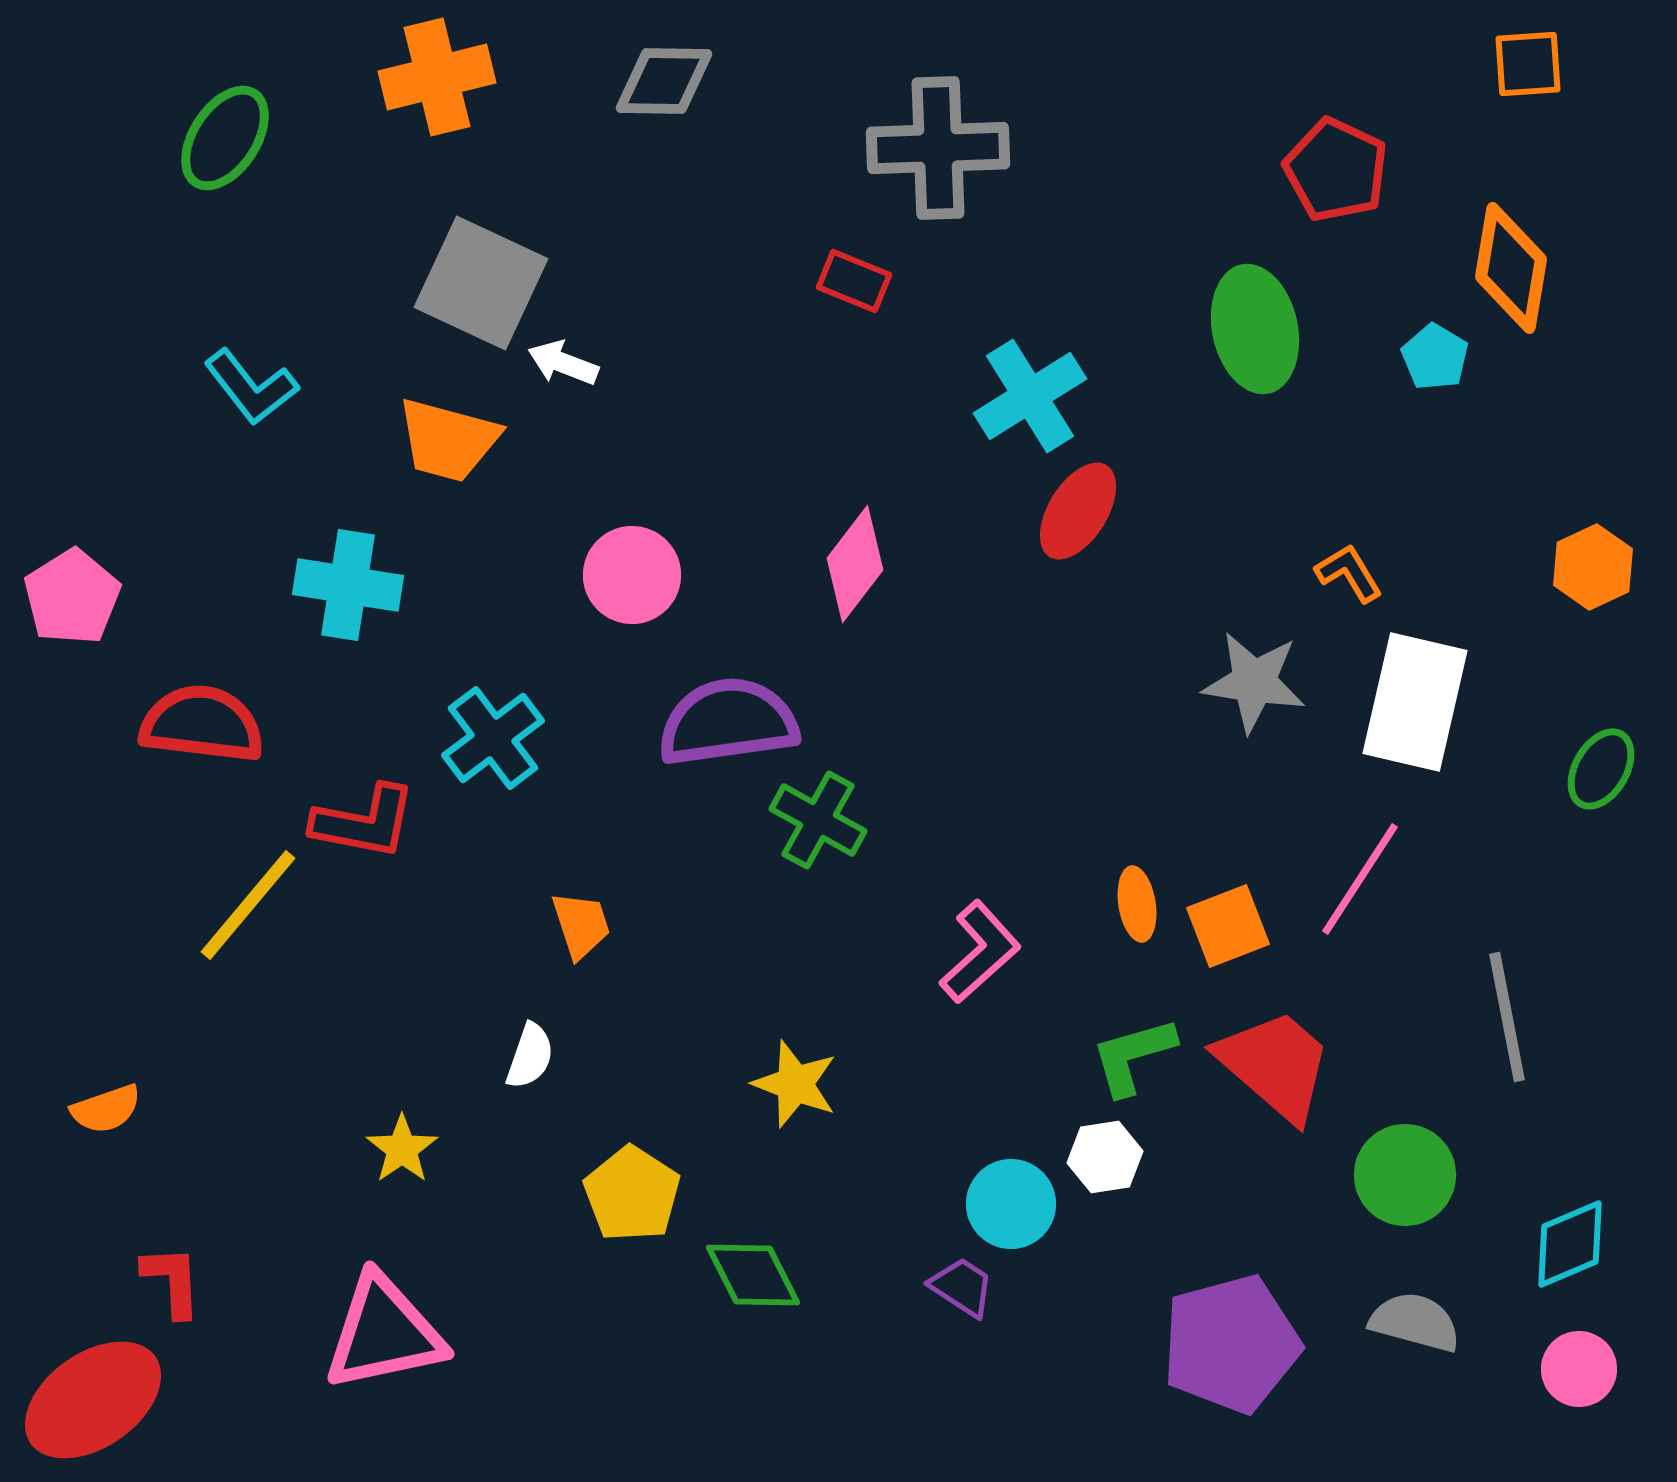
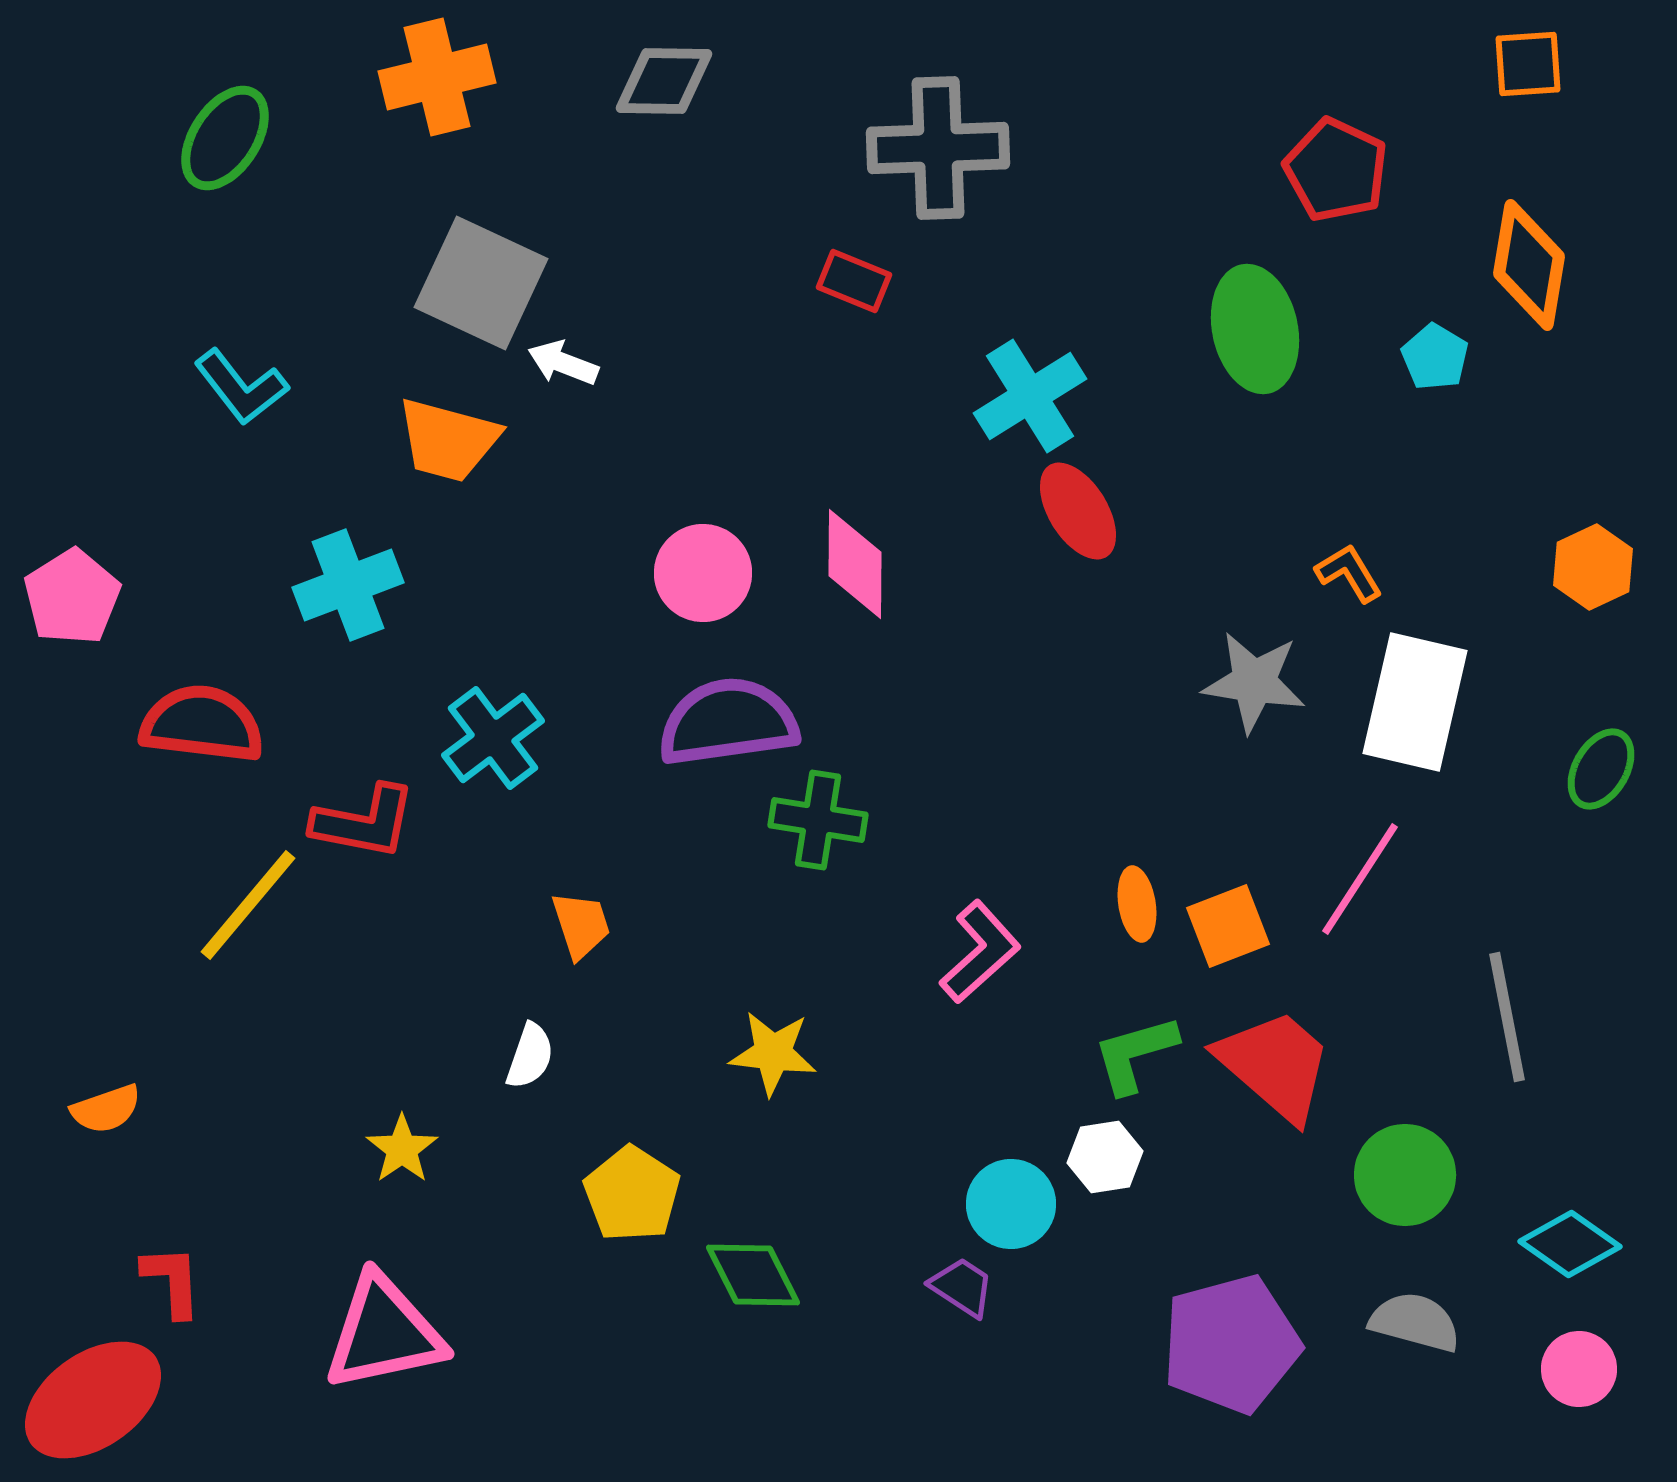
orange diamond at (1511, 268): moved 18 px right, 3 px up
cyan L-shape at (251, 387): moved 10 px left
red ellipse at (1078, 511): rotated 64 degrees counterclockwise
pink diamond at (855, 564): rotated 37 degrees counterclockwise
pink circle at (632, 575): moved 71 px right, 2 px up
cyan cross at (348, 585): rotated 30 degrees counterclockwise
green cross at (818, 820): rotated 20 degrees counterclockwise
green L-shape at (1133, 1056): moved 2 px right, 2 px up
yellow star at (795, 1084): moved 22 px left, 31 px up; rotated 14 degrees counterclockwise
cyan diamond at (1570, 1244): rotated 58 degrees clockwise
